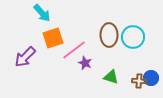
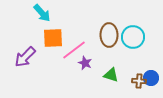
orange square: rotated 15 degrees clockwise
green triangle: moved 2 px up
